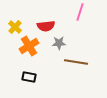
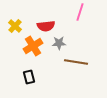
yellow cross: moved 1 px up
orange cross: moved 4 px right
black rectangle: rotated 64 degrees clockwise
